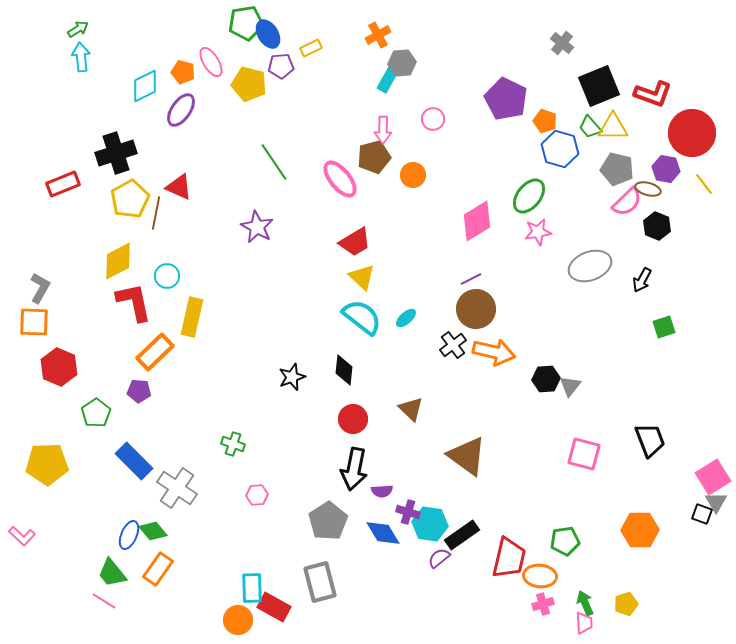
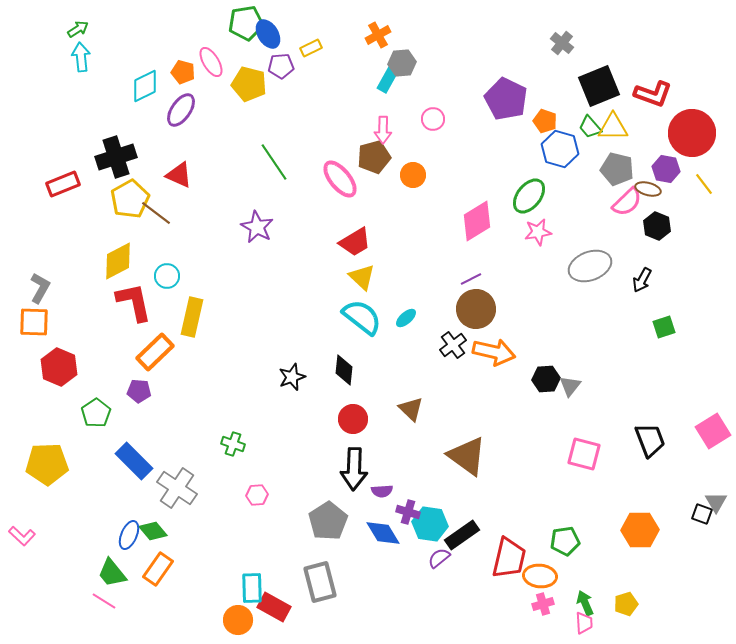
black cross at (116, 153): moved 4 px down
red triangle at (179, 187): moved 12 px up
brown line at (156, 213): rotated 64 degrees counterclockwise
black arrow at (354, 469): rotated 9 degrees counterclockwise
pink square at (713, 477): moved 46 px up
